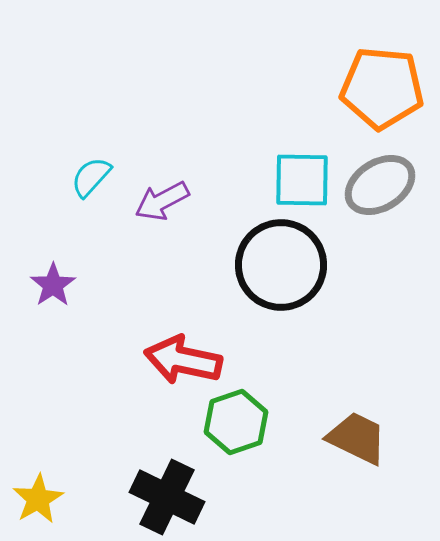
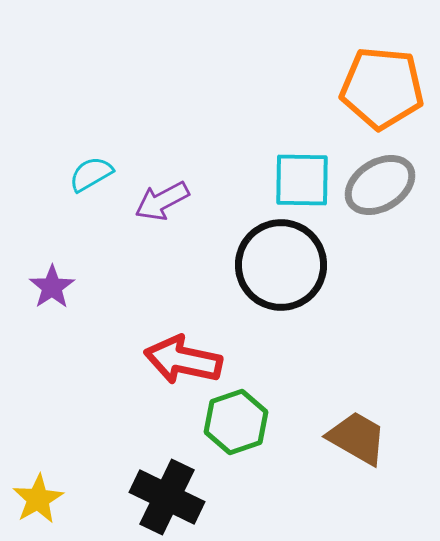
cyan semicircle: moved 3 px up; rotated 18 degrees clockwise
purple star: moved 1 px left, 2 px down
brown trapezoid: rotated 4 degrees clockwise
